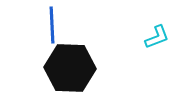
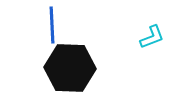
cyan L-shape: moved 5 px left
